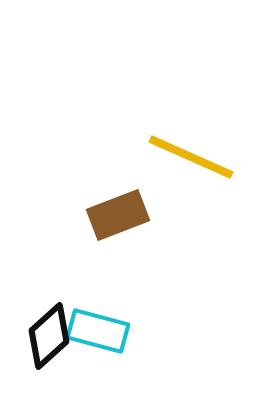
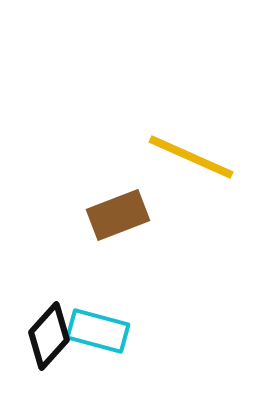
black diamond: rotated 6 degrees counterclockwise
